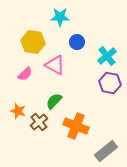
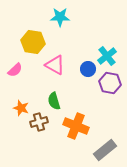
blue circle: moved 11 px right, 27 px down
pink semicircle: moved 10 px left, 4 px up
green semicircle: rotated 60 degrees counterclockwise
orange star: moved 3 px right, 3 px up
brown cross: rotated 24 degrees clockwise
gray rectangle: moved 1 px left, 1 px up
